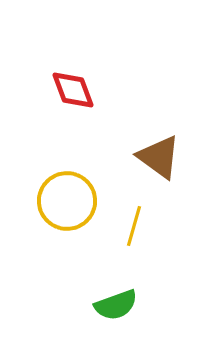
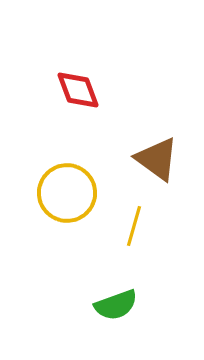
red diamond: moved 5 px right
brown triangle: moved 2 px left, 2 px down
yellow circle: moved 8 px up
